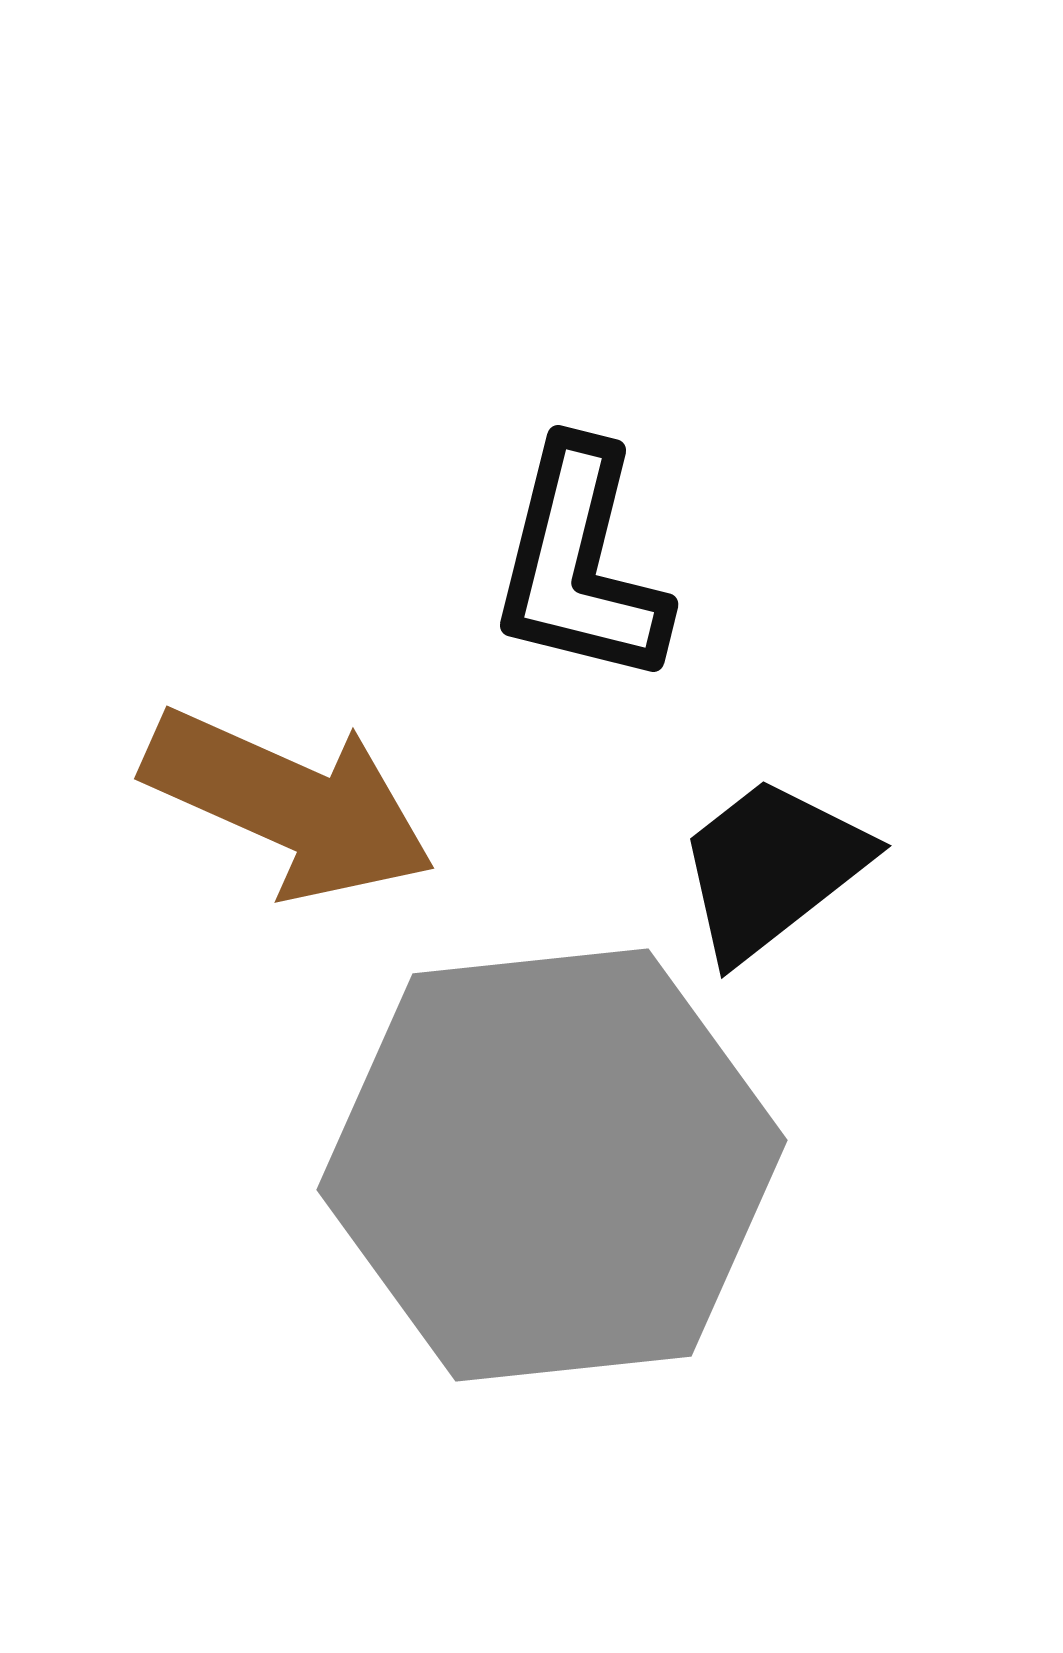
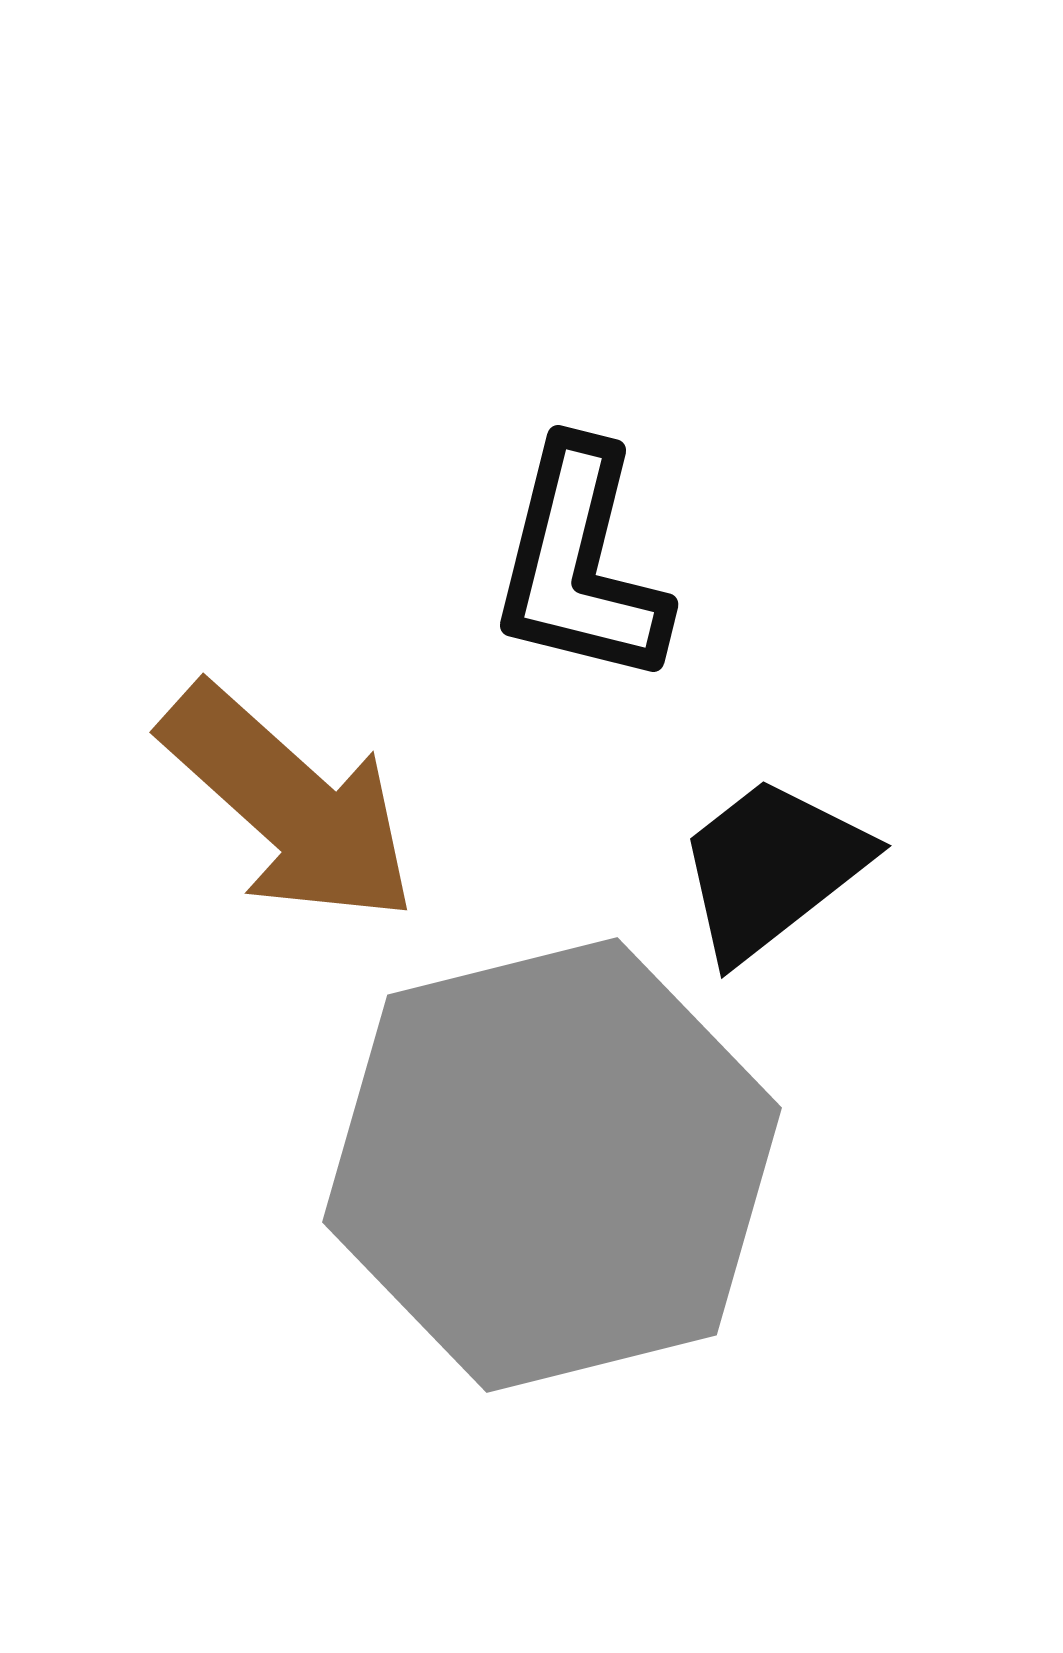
brown arrow: rotated 18 degrees clockwise
gray hexagon: rotated 8 degrees counterclockwise
